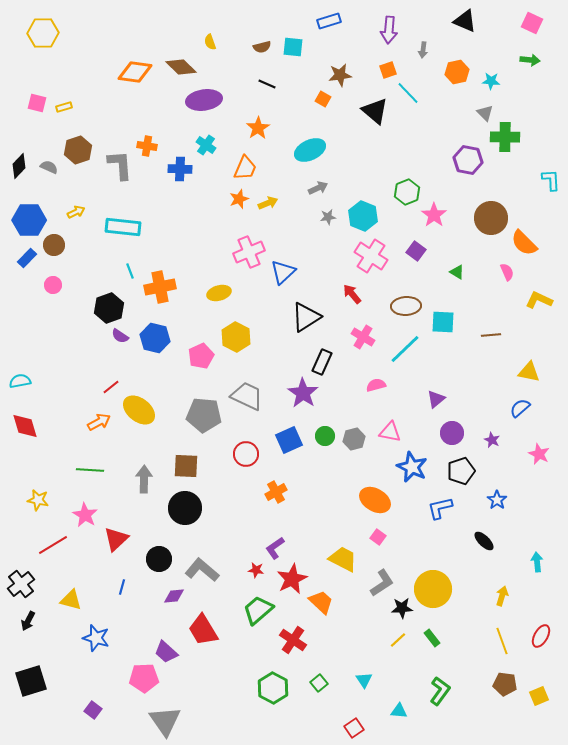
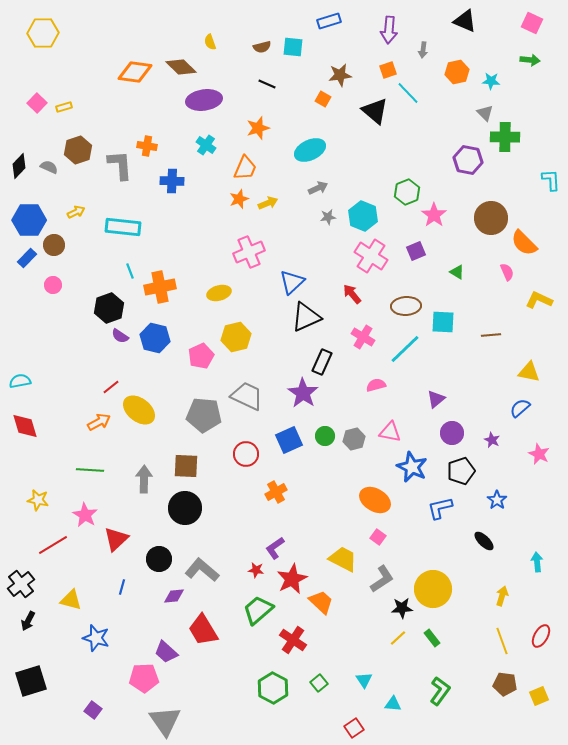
pink square at (37, 103): rotated 30 degrees clockwise
orange star at (258, 128): rotated 15 degrees clockwise
blue cross at (180, 169): moved 8 px left, 12 px down
purple square at (416, 251): rotated 30 degrees clockwise
blue triangle at (283, 272): moved 9 px right, 10 px down
black triangle at (306, 317): rotated 8 degrees clockwise
yellow hexagon at (236, 337): rotated 20 degrees clockwise
gray L-shape at (382, 583): moved 4 px up
yellow line at (398, 640): moved 2 px up
cyan triangle at (399, 711): moved 6 px left, 7 px up
